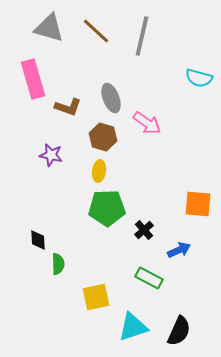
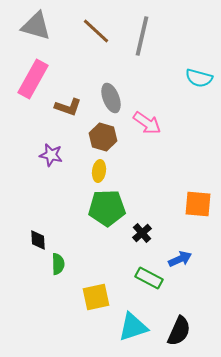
gray triangle: moved 13 px left, 2 px up
pink rectangle: rotated 45 degrees clockwise
black cross: moved 2 px left, 3 px down
blue arrow: moved 1 px right, 9 px down
